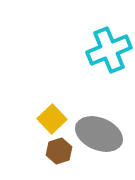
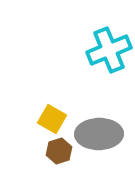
yellow square: rotated 16 degrees counterclockwise
gray ellipse: rotated 24 degrees counterclockwise
